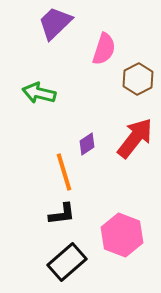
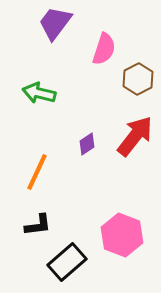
purple trapezoid: rotated 9 degrees counterclockwise
red arrow: moved 2 px up
orange line: moved 27 px left; rotated 42 degrees clockwise
black L-shape: moved 24 px left, 11 px down
